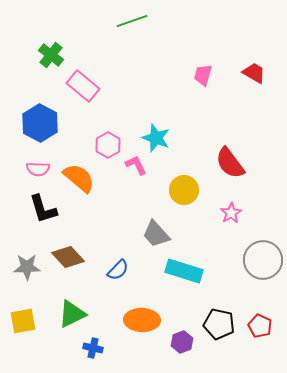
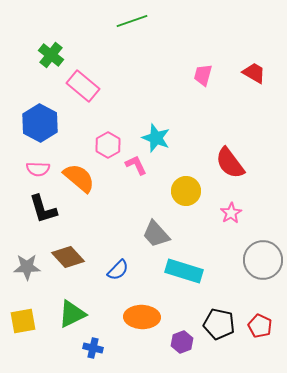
yellow circle: moved 2 px right, 1 px down
orange ellipse: moved 3 px up
